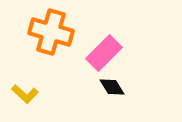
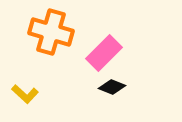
black diamond: rotated 36 degrees counterclockwise
